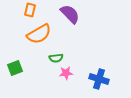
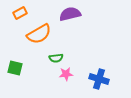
orange rectangle: moved 10 px left, 3 px down; rotated 48 degrees clockwise
purple semicircle: rotated 60 degrees counterclockwise
green square: rotated 35 degrees clockwise
pink star: moved 1 px down
